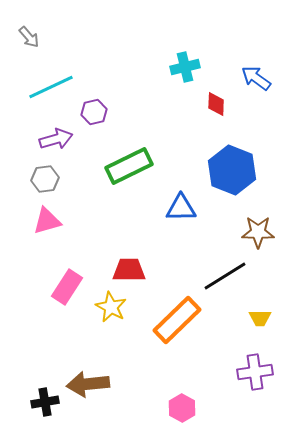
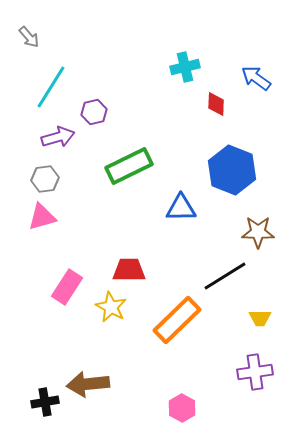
cyan line: rotated 33 degrees counterclockwise
purple arrow: moved 2 px right, 2 px up
pink triangle: moved 5 px left, 4 px up
